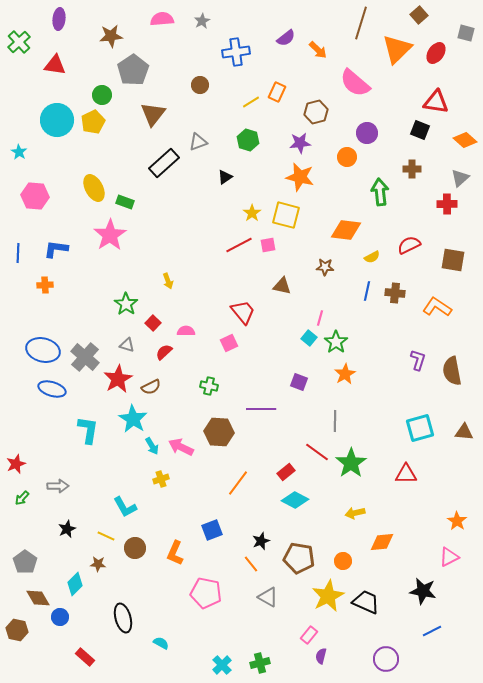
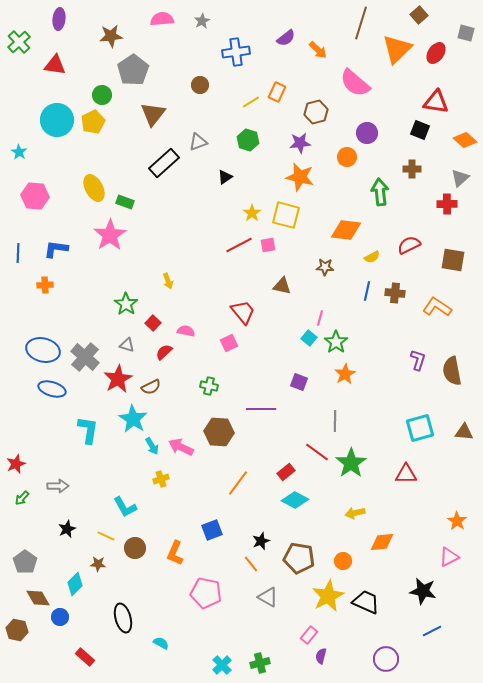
pink semicircle at (186, 331): rotated 12 degrees clockwise
